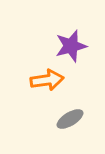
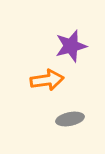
gray ellipse: rotated 20 degrees clockwise
